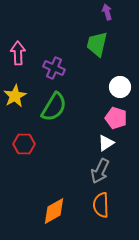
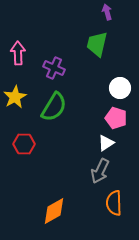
white circle: moved 1 px down
yellow star: moved 1 px down
orange semicircle: moved 13 px right, 2 px up
